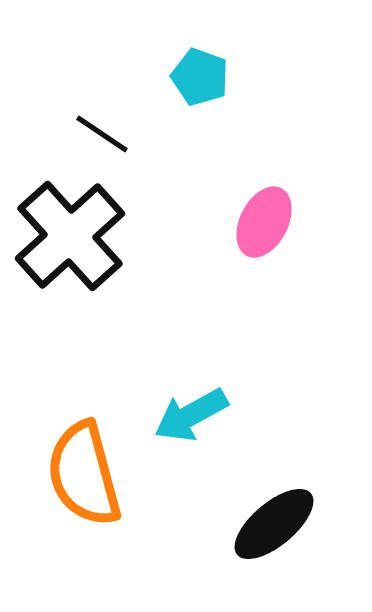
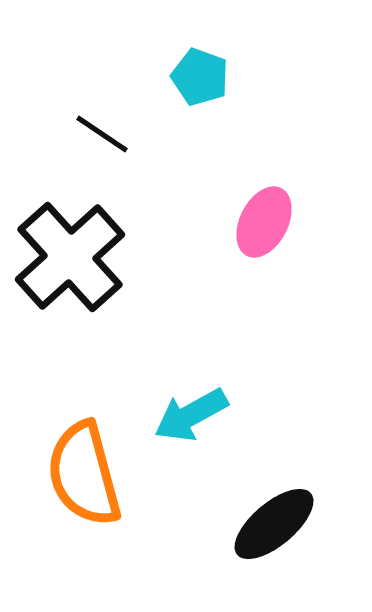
black cross: moved 21 px down
